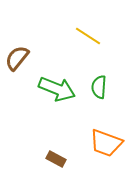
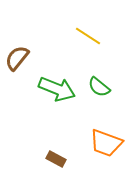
green semicircle: rotated 55 degrees counterclockwise
